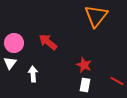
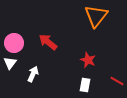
red star: moved 4 px right, 5 px up
white arrow: rotated 28 degrees clockwise
